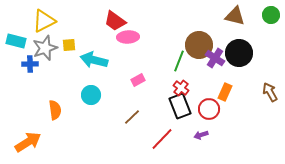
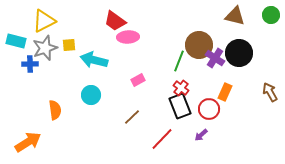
purple arrow: rotated 24 degrees counterclockwise
